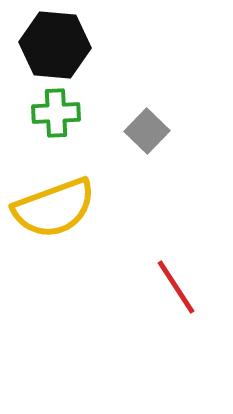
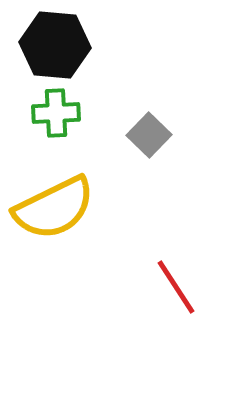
gray square: moved 2 px right, 4 px down
yellow semicircle: rotated 6 degrees counterclockwise
